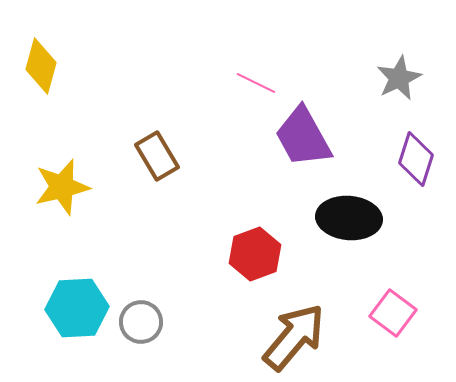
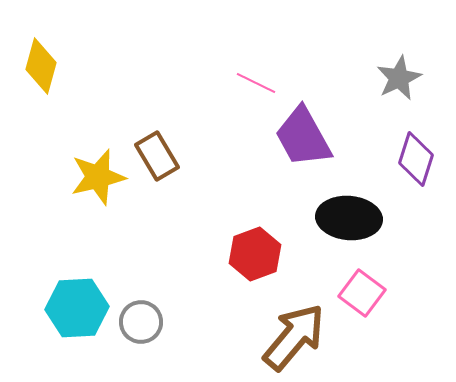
yellow star: moved 36 px right, 10 px up
pink square: moved 31 px left, 20 px up
